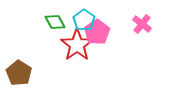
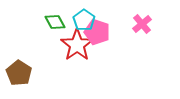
pink cross: rotated 12 degrees clockwise
pink pentagon: rotated 20 degrees counterclockwise
